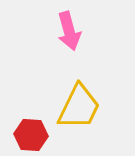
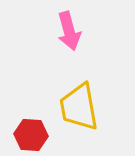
yellow trapezoid: rotated 144 degrees clockwise
